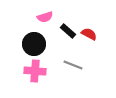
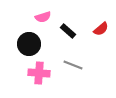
pink semicircle: moved 2 px left
red semicircle: moved 12 px right, 5 px up; rotated 112 degrees clockwise
black circle: moved 5 px left
pink cross: moved 4 px right, 2 px down
